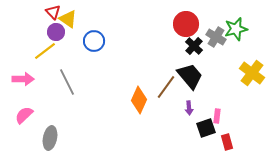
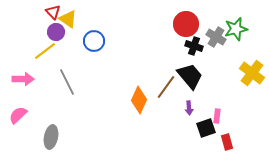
black cross: rotated 24 degrees counterclockwise
pink semicircle: moved 6 px left
gray ellipse: moved 1 px right, 1 px up
